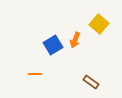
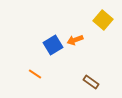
yellow square: moved 4 px right, 4 px up
orange arrow: rotated 49 degrees clockwise
orange line: rotated 32 degrees clockwise
